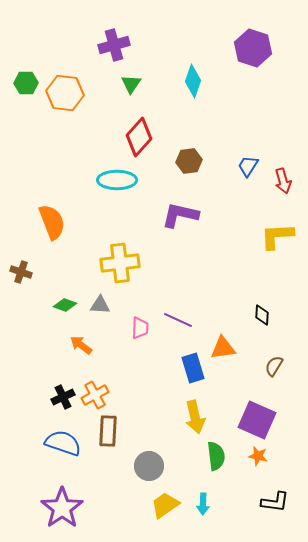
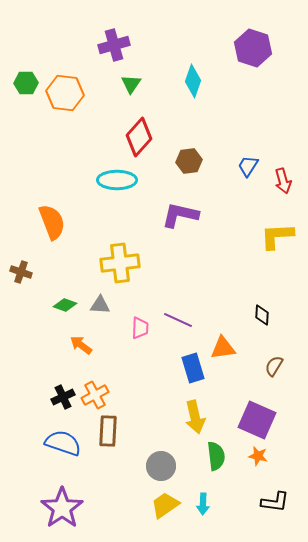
gray circle: moved 12 px right
